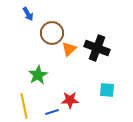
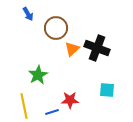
brown circle: moved 4 px right, 5 px up
orange triangle: moved 3 px right
